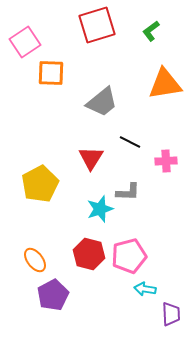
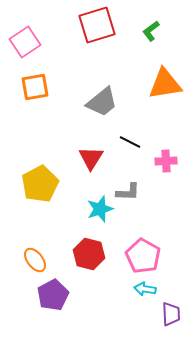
orange square: moved 16 px left, 14 px down; rotated 12 degrees counterclockwise
pink pentagon: moved 14 px right; rotated 28 degrees counterclockwise
